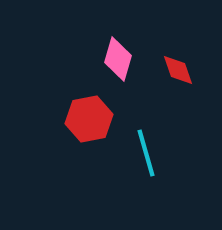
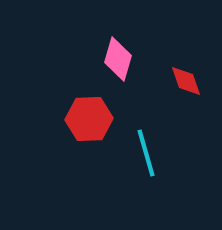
red diamond: moved 8 px right, 11 px down
red hexagon: rotated 9 degrees clockwise
